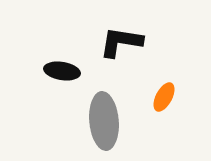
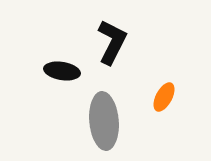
black L-shape: moved 9 px left; rotated 108 degrees clockwise
